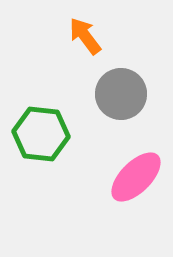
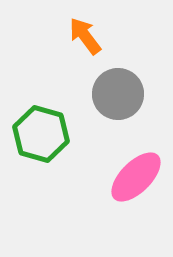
gray circle: moved 3 px left
green hexagon: rotated 10 degrees clockwise
